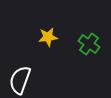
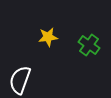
green cross: moved 1 px down
